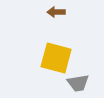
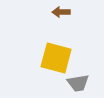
brown arrow: moved 5 px right
